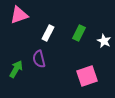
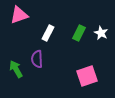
white star: moved 3 px left, 8 px up
purple semicircle: moved 2 px left; rotated 12 degrees clockwise
green arrow: rotated 60 degrees counterclockwise
